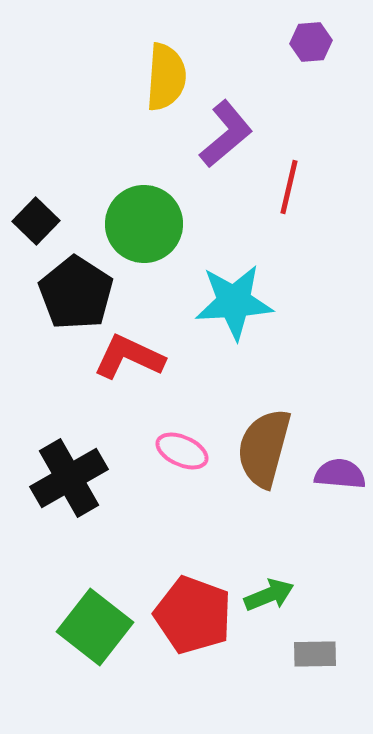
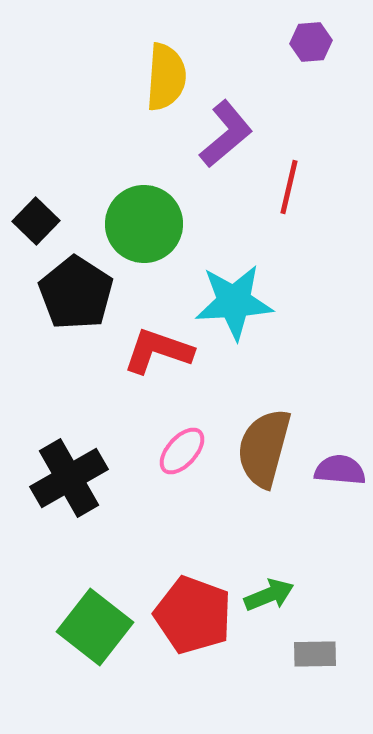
red L-shape: moved 29 px right, 6 px up; rotated 6 degrees counterclockwise
pink ellipse: rotated 72 degrees counterclockwise
purple semicircle: moved 4 px up
